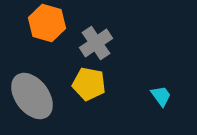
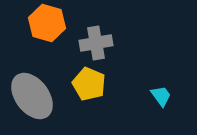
gray cross: rotated 24 degrees clockwise
yellow pentagon: rotated 12 degrees clockwise
